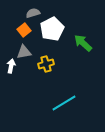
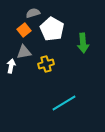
white pentagon: rotated 15 degrees counterclockwise
green arrow: rotated 138 degrees counterclockwise
